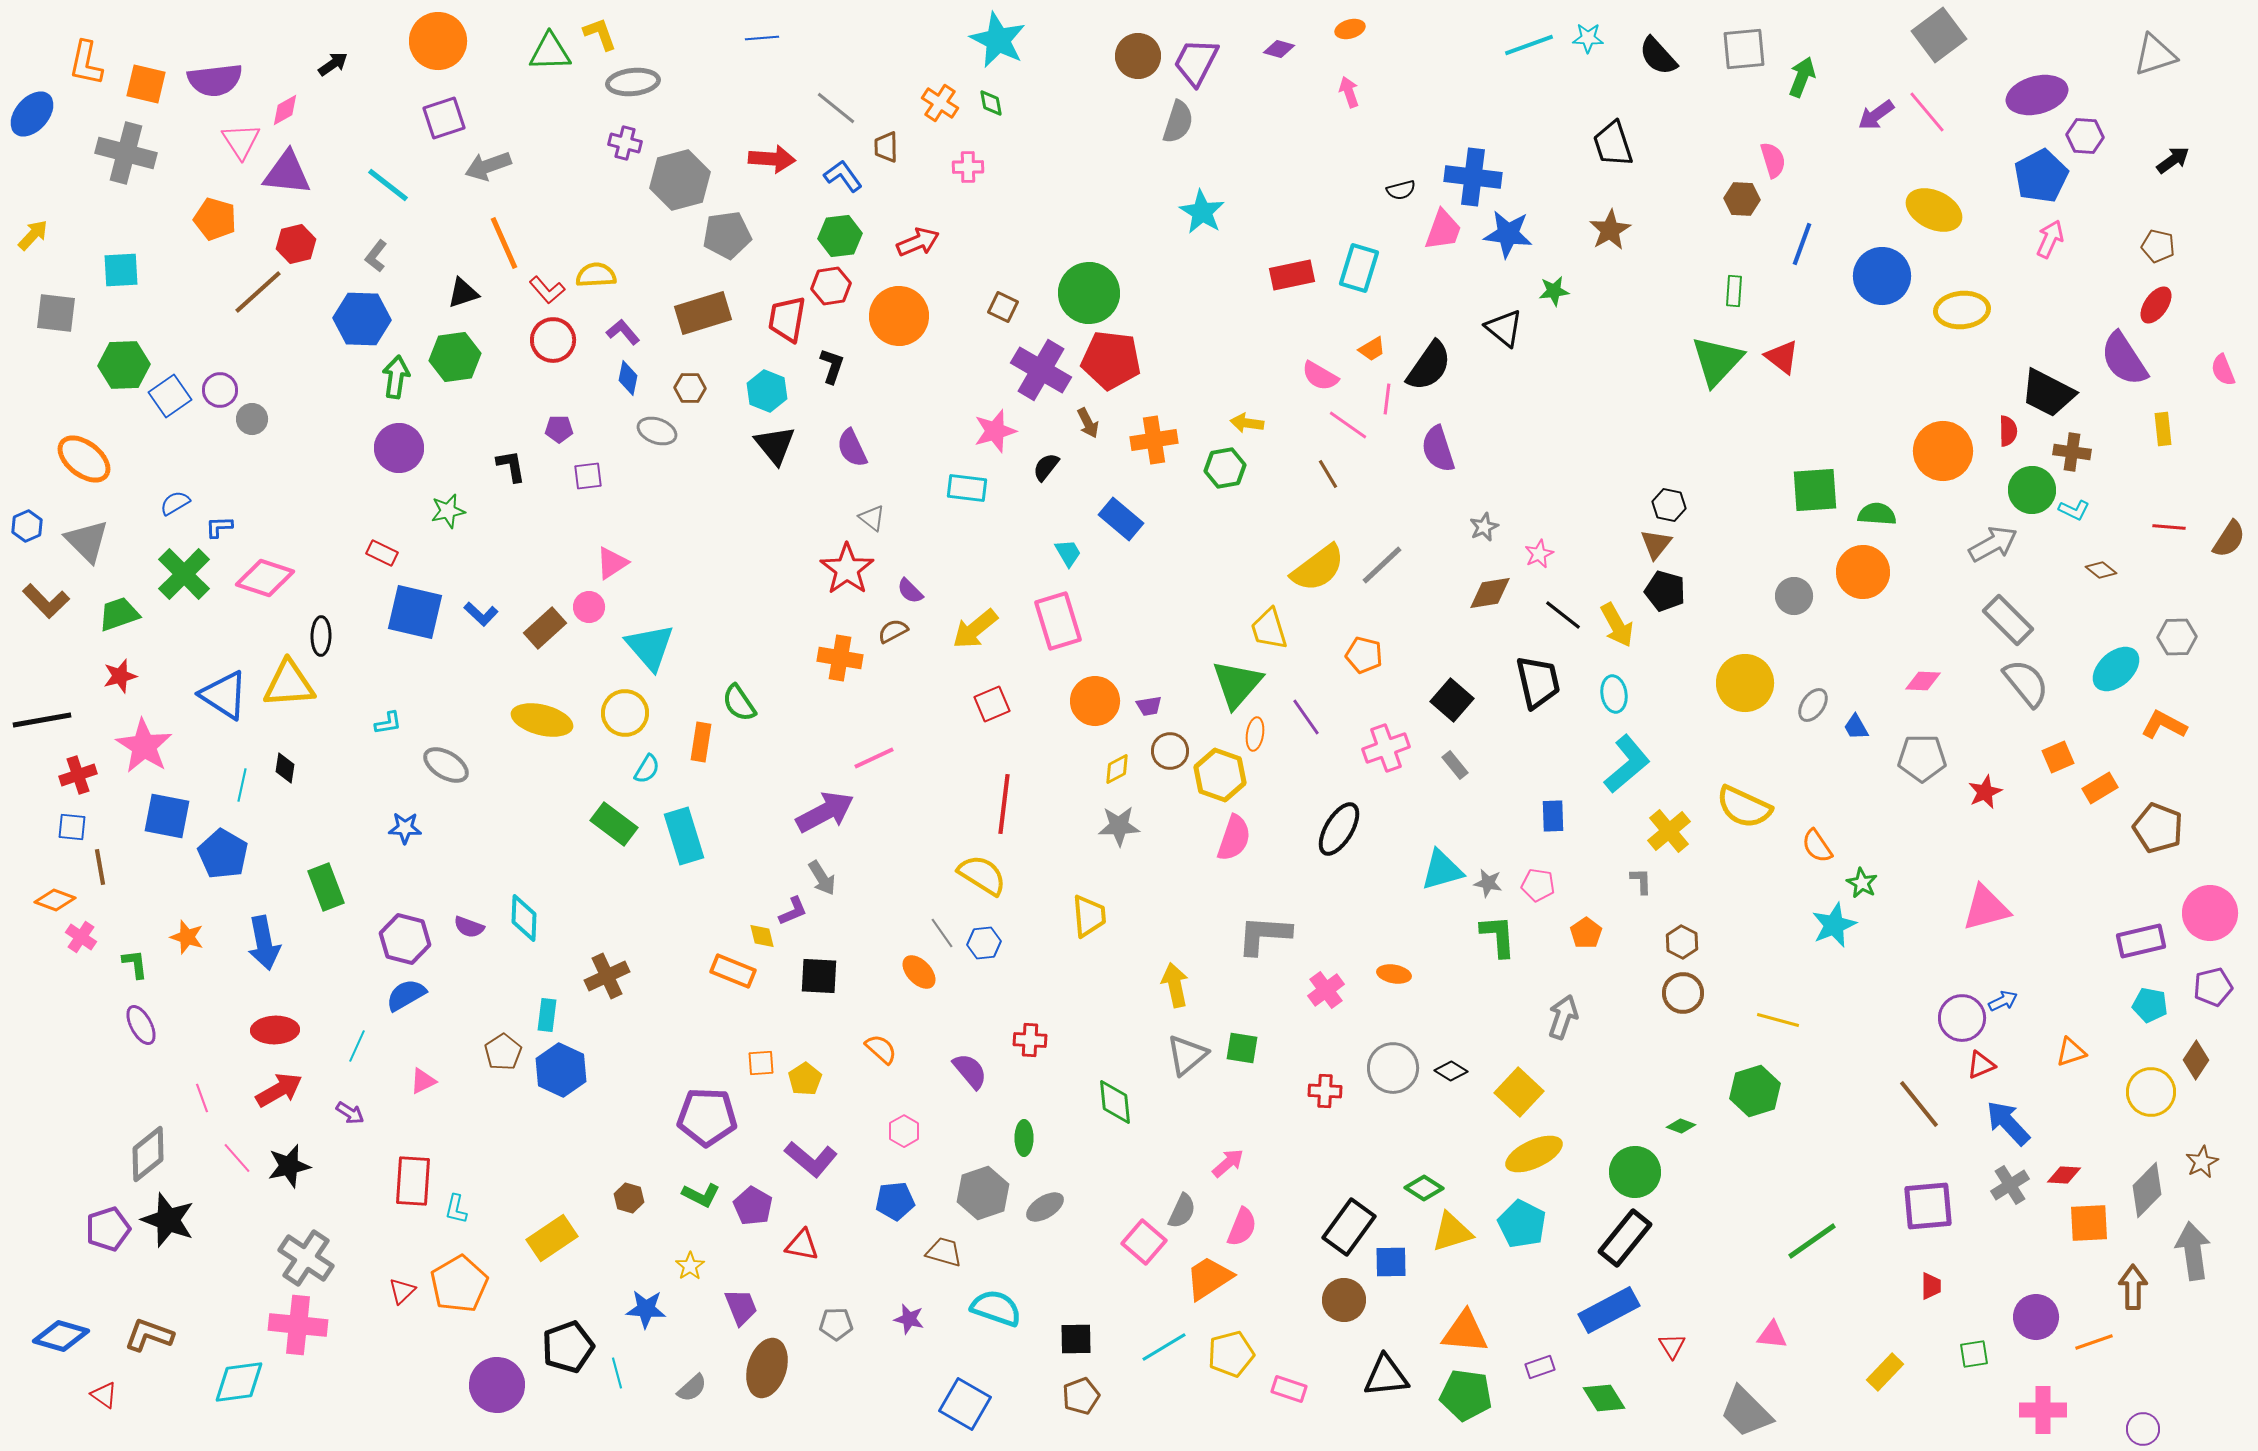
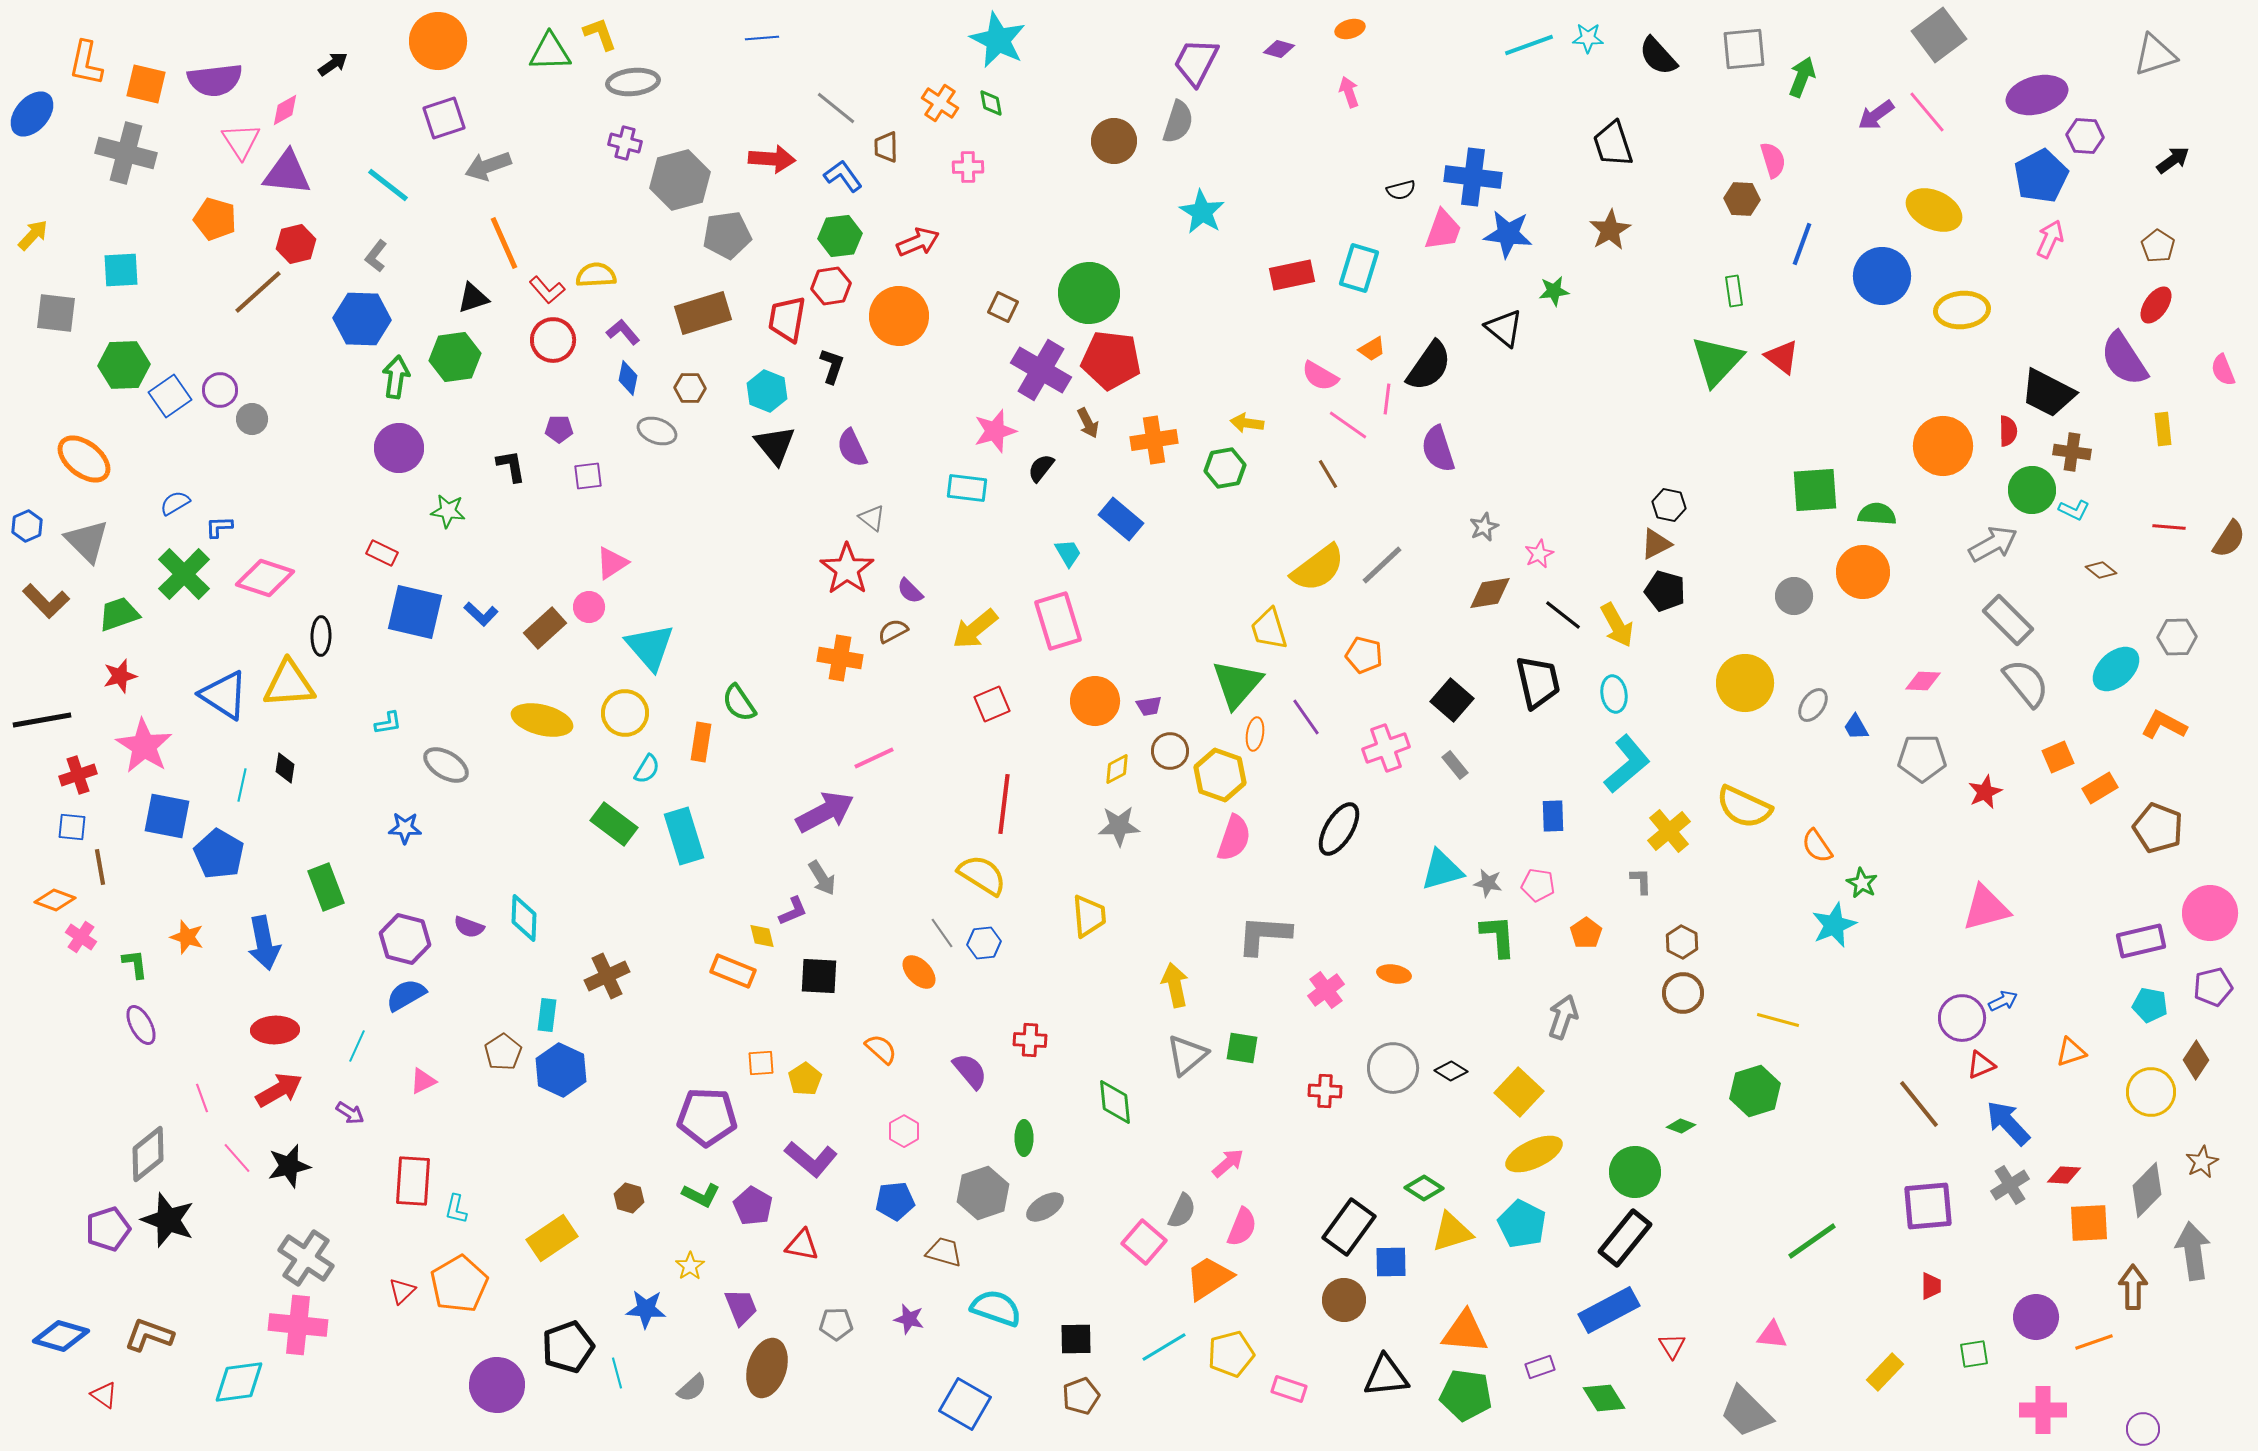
brown circle at (1138, 56): moved 24 px left, 85 px down
brown pentagon at (2158, 246): rotated 20 degrees clockwise
green rectangle at (1734, 291): rotated 12 degrees counterclockwise
black triangle at (463, 293): moved 10 px right, 5 px down
orange circle at (1943, 451): moved 5 px up
black semicircle at (1046, 467): moved 5 px left, 1 px down
green star at (448, 511): rotated 20 degrees clockwise
brown triangle at (1656, 544): rotated 24 degrees clockwise
blue pentagon at (223, 854): moved 4 px left
